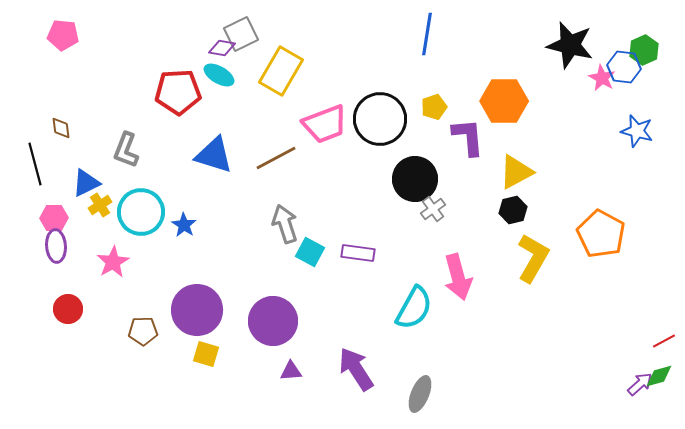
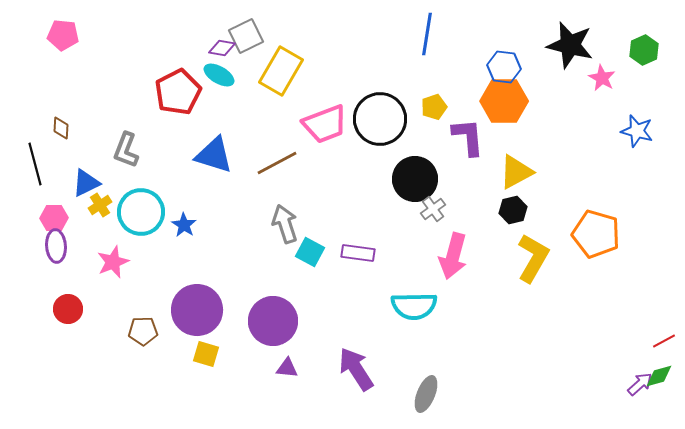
gray square at (241, 34): moved 5 px right, 2 px down
blue hexagon at (624, 67): moved 120 px left
red pentagon at (178, 92): rotated 24 degrees counterclockwise
brown diamond at (61, 128): rotated 10 degrees clockwise
brown line at (276, 158): moved 1 px right, 5 px down
orange pentagon at (601, 234): moved 5 px left; rotated 12 degrees counterclockwise
pink star at (113, 262): rotated 8 degrees clockwise
pink arrow at (458, 277): moved 5 px left, 21 px up; rotated 30 degrees clockwise
cyan semicircle at (414, 308): moved 2 px up; rotated 60 degrees clockwise
purple triangle at (291, 371): moved 4 px left, 3 px up; rotated 10 degrees clockwise
gray ellipse at (420, 394): moved 6 px right
